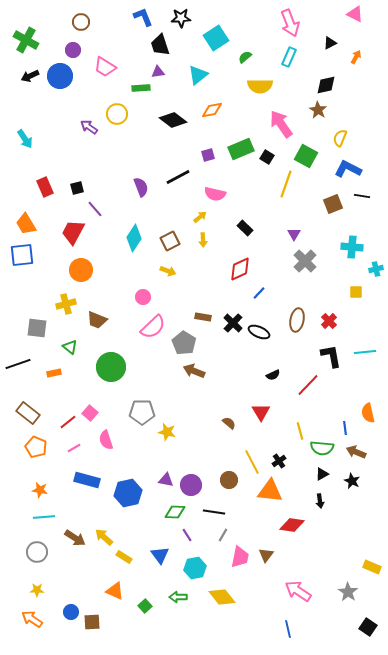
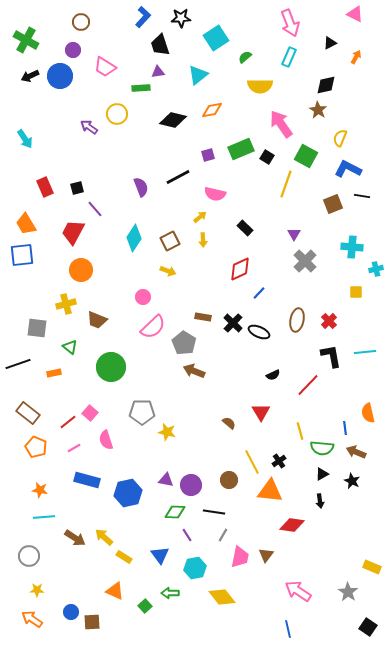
blue L-shape at (143, 17): rotated 65 degrees clockwise
black diamond at (173, 120): rotated 24 degrees counterclockwise
gray circle at (37, 552): moved 8 px left, 4 px down
green arrow at (178, 597): moved 8 px left, 4 px up
